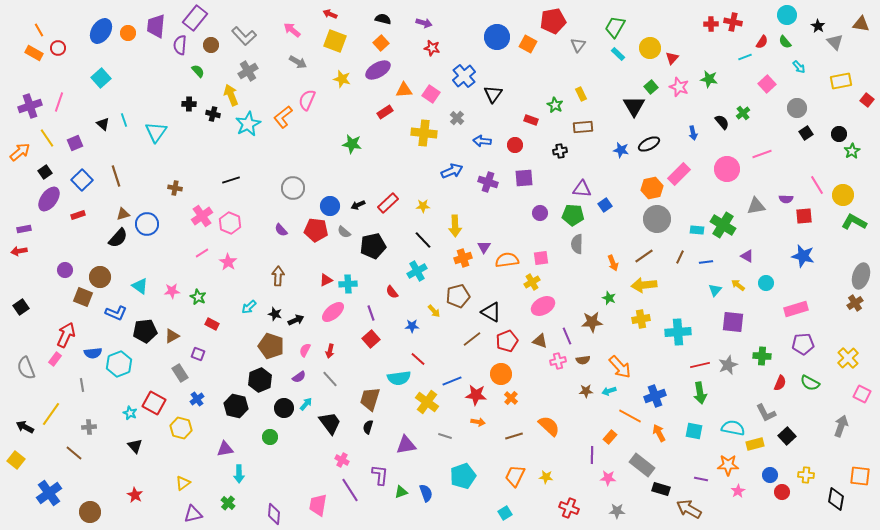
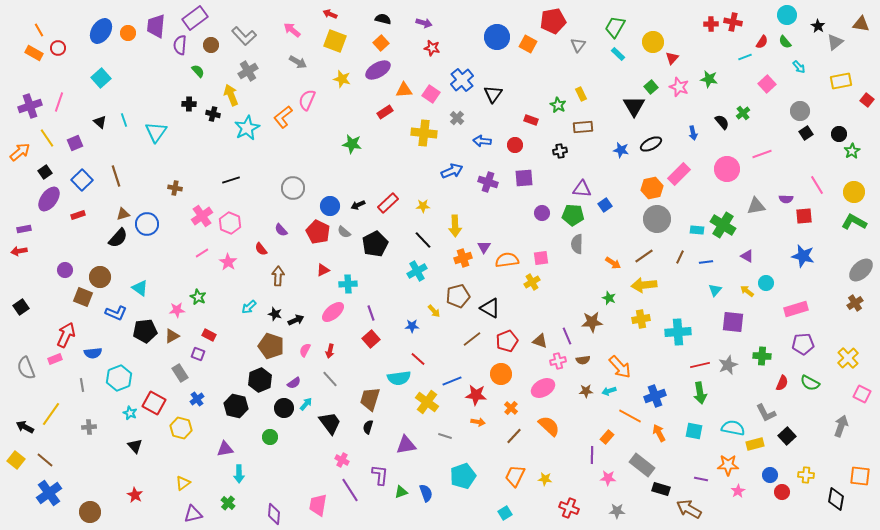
purple rectangle at (195, 18): rotated 15 degrees clockwise
gray triangle at (835, 42): rotated 36 degrees clockwise
yellow circle at (650, 48): moved 3 px right, 6 px up
blue cross at (464, 76): moved 2 px left, 4 px down
green star at (555, 105): moved 3 px right
gray circle at (797, 108): moved 3 px right, 3 px down
black triangle at (103, 124): moved 3 px left, 2 px up
cyan star at (248, 124): moved 1 px left, 4 px down
black ellipse at (649, 144): moved 2 px right
yellow circle at (843, 195): moved 11 px right, 3 px up
purple circle at (540, 213): moved 2 px right
red pentagon at (316, 230): moved 2 px right, 2 px down; rotated 20 degrees clockwise
black pentagon at (373, 246): moved 2 px right, 2 px up; rotated 15 degrees counterclockwise
orange arrow at (613, 263): rotated 35 degrees counterclockwise
gray ellipse at (861, 276): moved 6 px up; rotated 30 degrees clockwise
red triangle at (326, 280): moved 3 px left, 10 px up
yellow arrow at (738, 285): moved 9 px right, 6 px down
cyan triangle at (140, 286): moved 2 px down
pink star at (172, 291): moved 5 px right, 19 px down
red semicircle at (392, 292): moved 131 px left, 43 px up
pink ellipse at (543, 306): moved 82 px down
black triangle at (491, 312): moved 1 px left, 4 px up
red rectangle at (212, 324): moved 3 px left, 11 px down
pink rectangle at (55, 359): rotated 32 degrees clockwise
cyan hexagon at (119, 364): moved 14 px down
purple semicircle at (299, 377): moved 5 px left, 6 px down
red semicircle at (780, 383): moved 2 px right
orange cross at (511, 398): moved 10 px down
brown line at (514, 436): rotated 30 degrees counterclockwise
orange rectangle at (610, 437): moved 3 px left
brown line at (74, 453): moved 29 px left, 7 px down
yellow star at (546, 477): moved 1 px left, 2 px down
